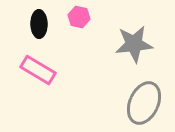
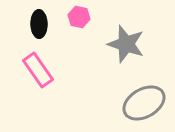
gray star: moved 8 px left; rotated 24 degrees clockwise
pink rectangle: rotated 24 degrees clockwise
gray ellipse: rotated 36 degrees clockwise
